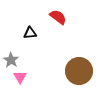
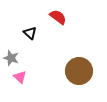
black triangle: rotated 48 degrees clockwise
gray star: moved 2 px up; rotated 14 degrees counterclockwise
pink triangle: rotated 16 degrees counterclockwise
